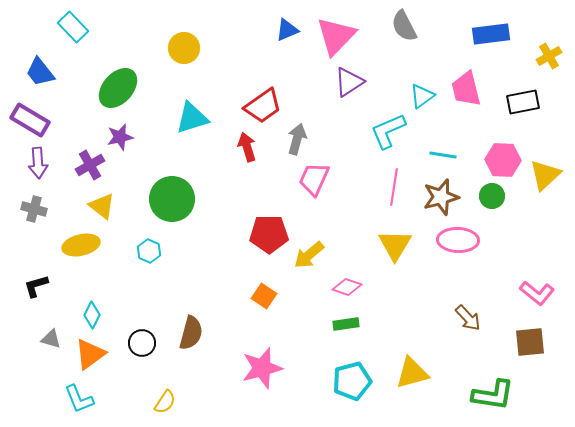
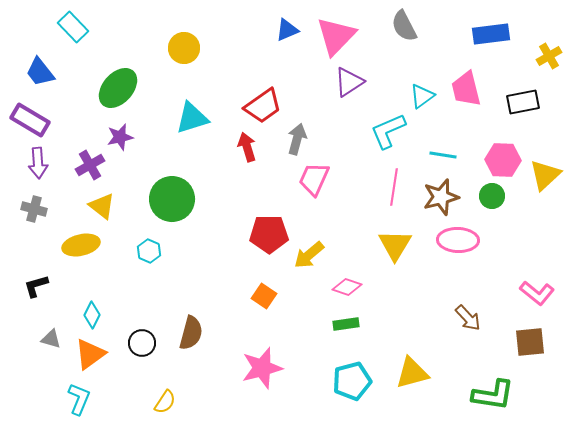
cyan L-shape at (79, 399): rotated 136 degrees counterclockwise
